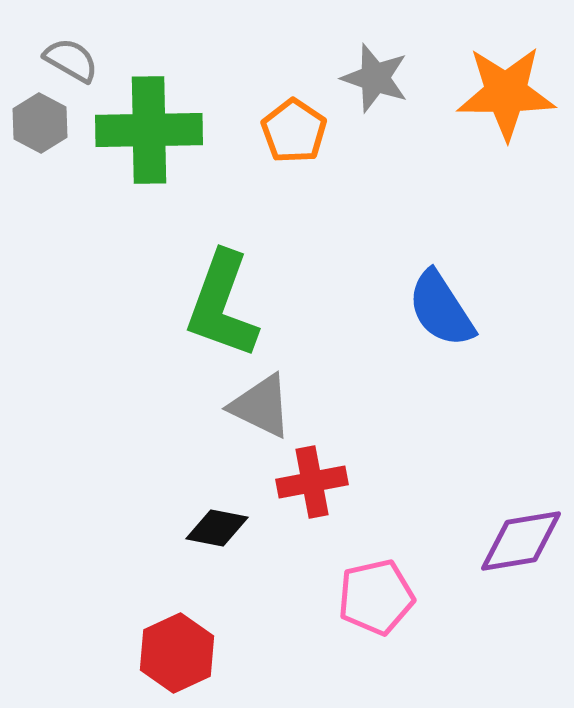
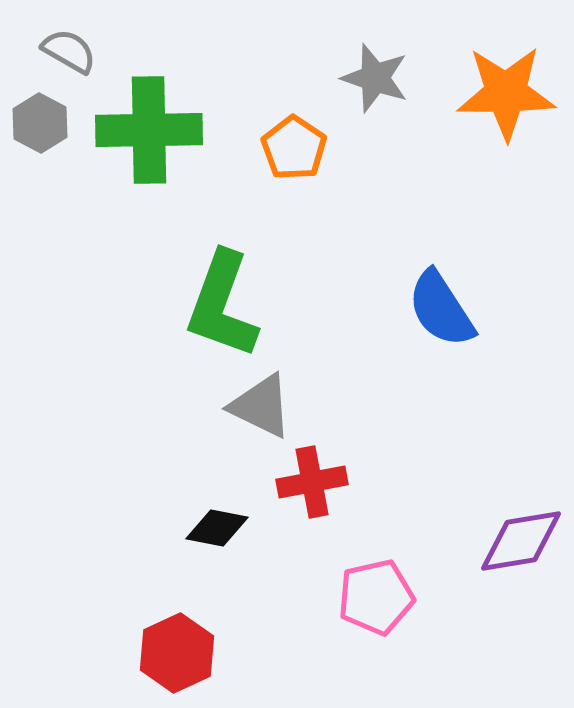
gray semicircle: moved 2 px left, 9 px up
orange pentagon: moved 17 px down
